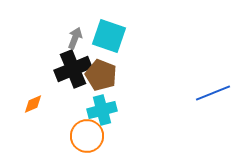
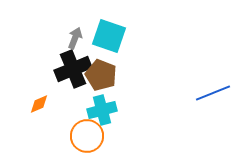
orange diamond: moved 6 px right
